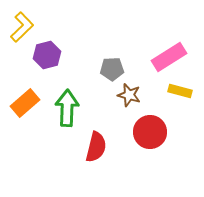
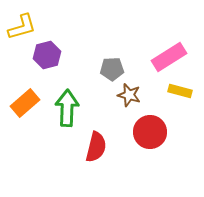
yellow L-shape: rotated 28 degrees clockwise
